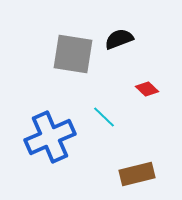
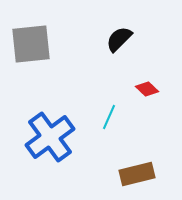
black semicircle: rotated 24 degrees counterclockwise
gray square: moved 42 px left, 10 px up; rotated 15 degrees counterclockwise
cyan line: moved 5 px right; rotated 70 degrees clockwise
blue cross: rotated 12 degrees counterclockwise
